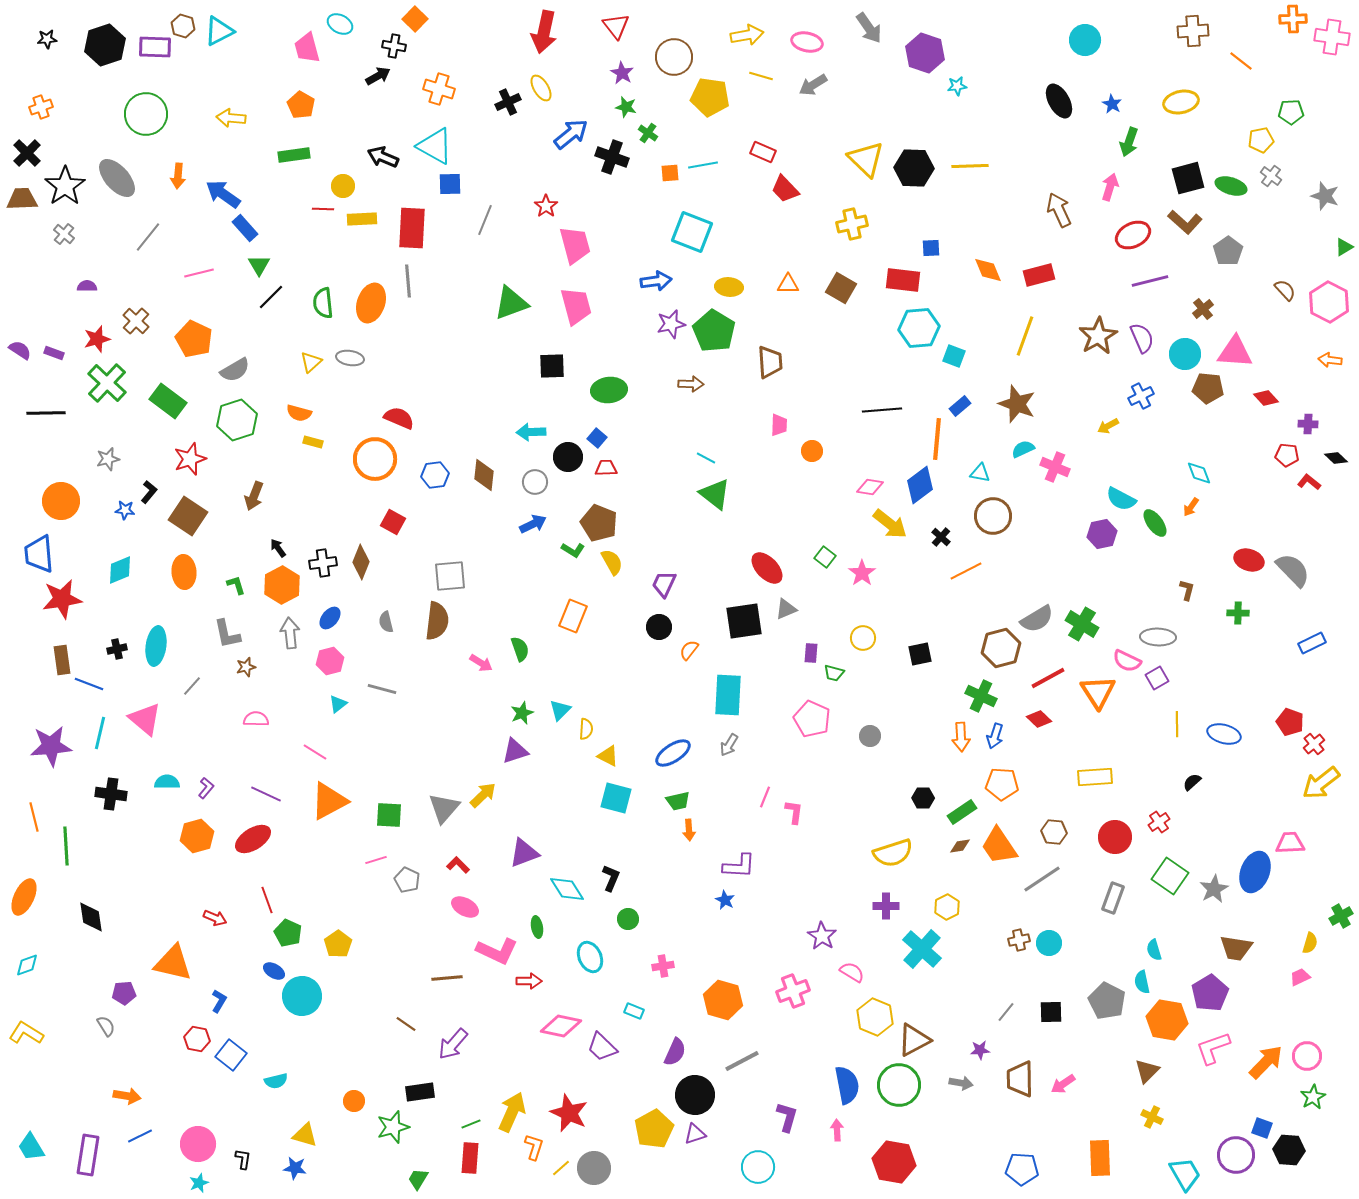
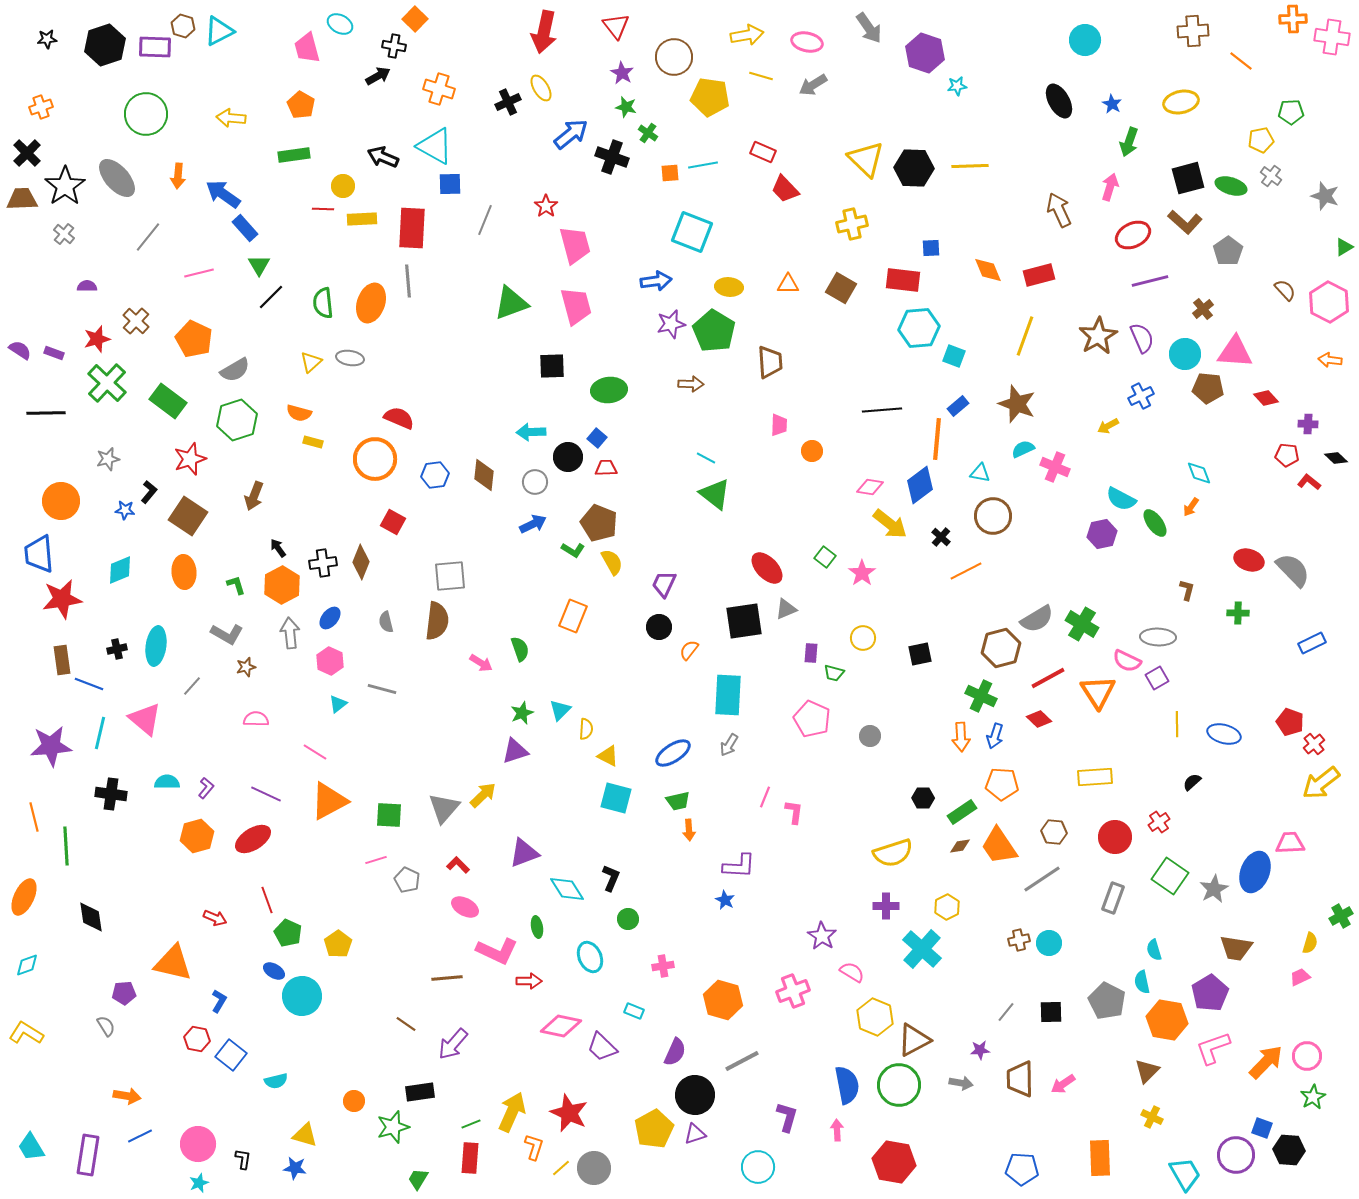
blue rectangle at (960, 406): moved 2 px left
gray L-shape at (227, 634): rotated 48 degrees counterclockwise
pink hexagon at (330, 661): rotated 20 degrees counterclockwise
